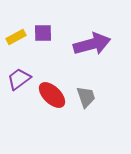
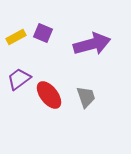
purple square: rotated 24 degrees clockwise
red ellipse: moved 3 px left; rotated 8 degrees clockwise
